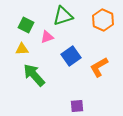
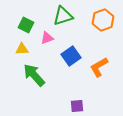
orange hexagon: rotated 15 degrees clockwise
pink triangle: moved 1 px down
